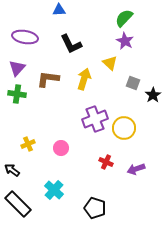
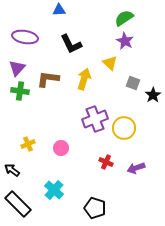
green semicircle: rotated 12 degrees clockwise
green cross: moved 3 px right, 3 px up
purple arrow: moved 1 px up
